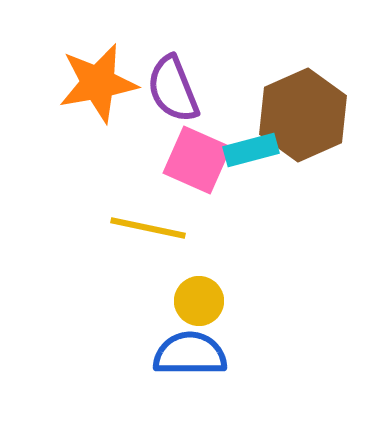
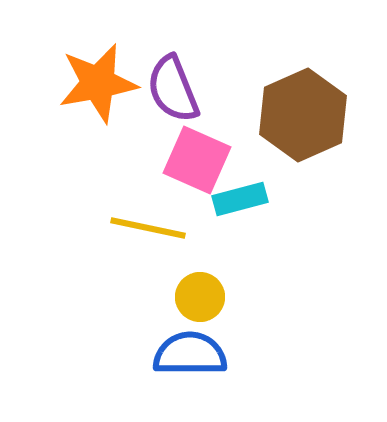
cyan rectangle: moved 11 px left, 49 px down
yellow circle: moved 1 px right, 4 px up
